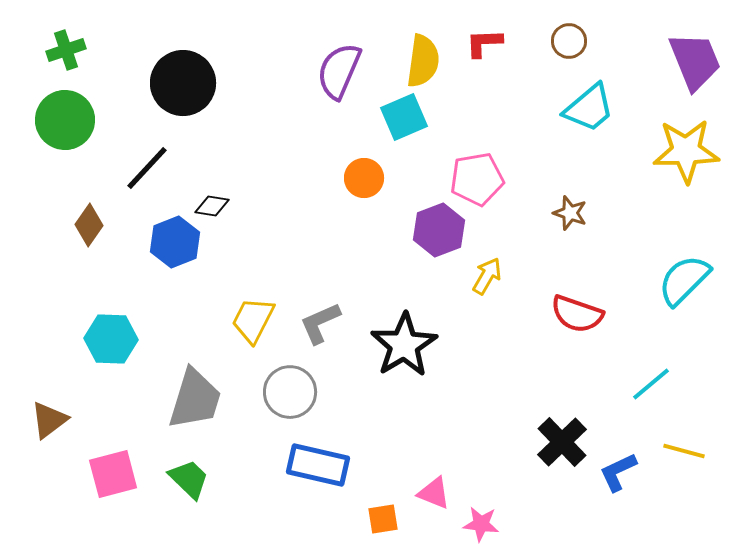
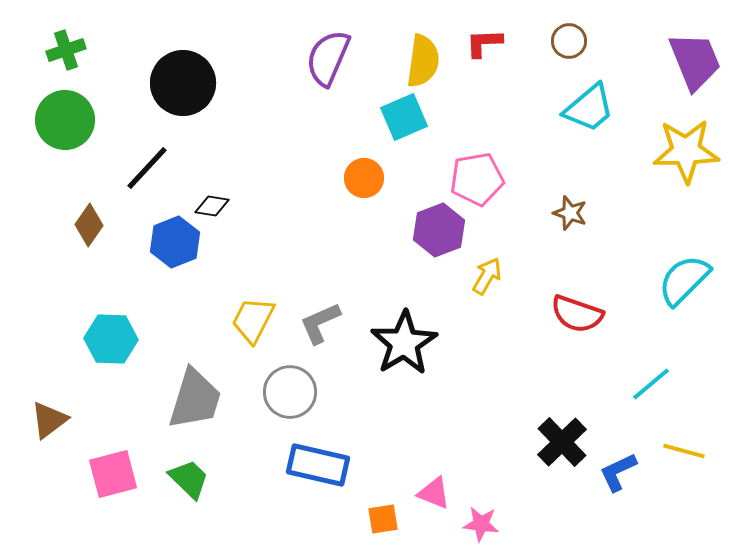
purple semicircle: moved 11 px left, 13 px up
black star: moved 2 px up
